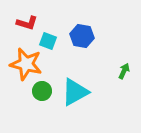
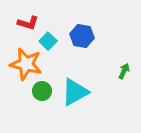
red L-shape: moved 1 px right
cyan square: rotated 24 degrees clockwise
